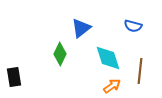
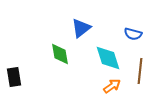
blue semicircle: moved 8 px down
green diamond: rotated 35 degrees counterclockwise
